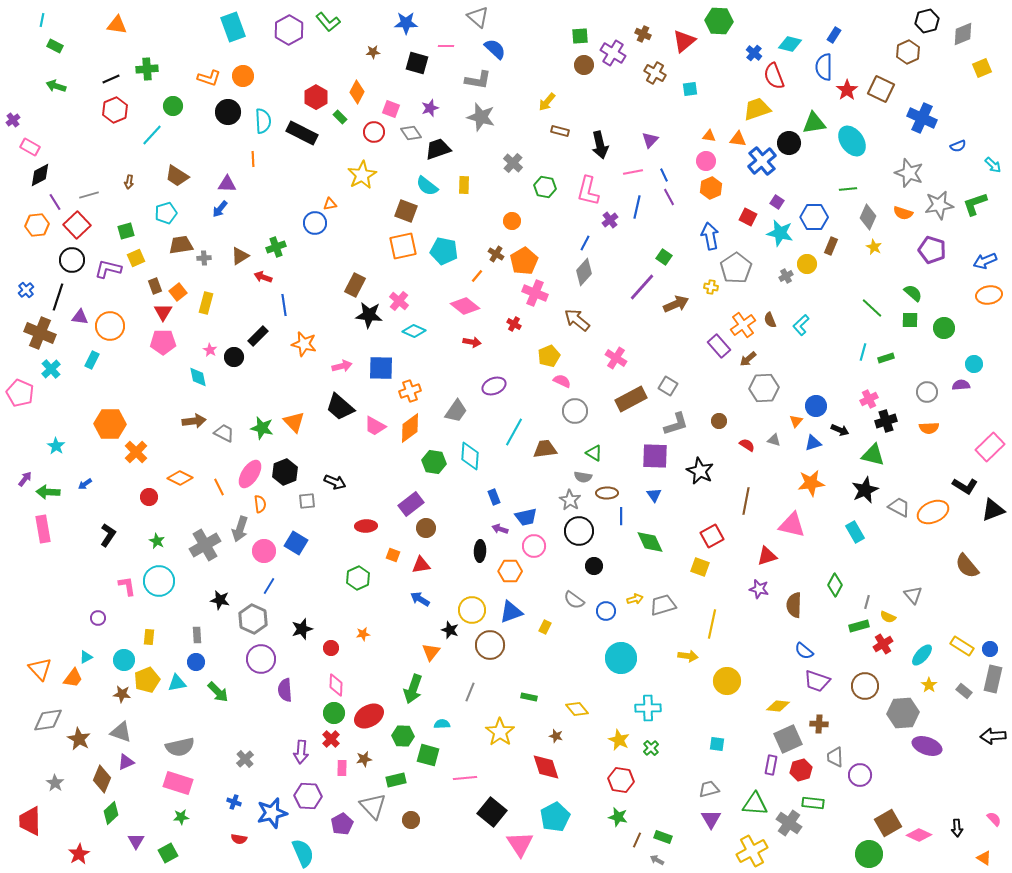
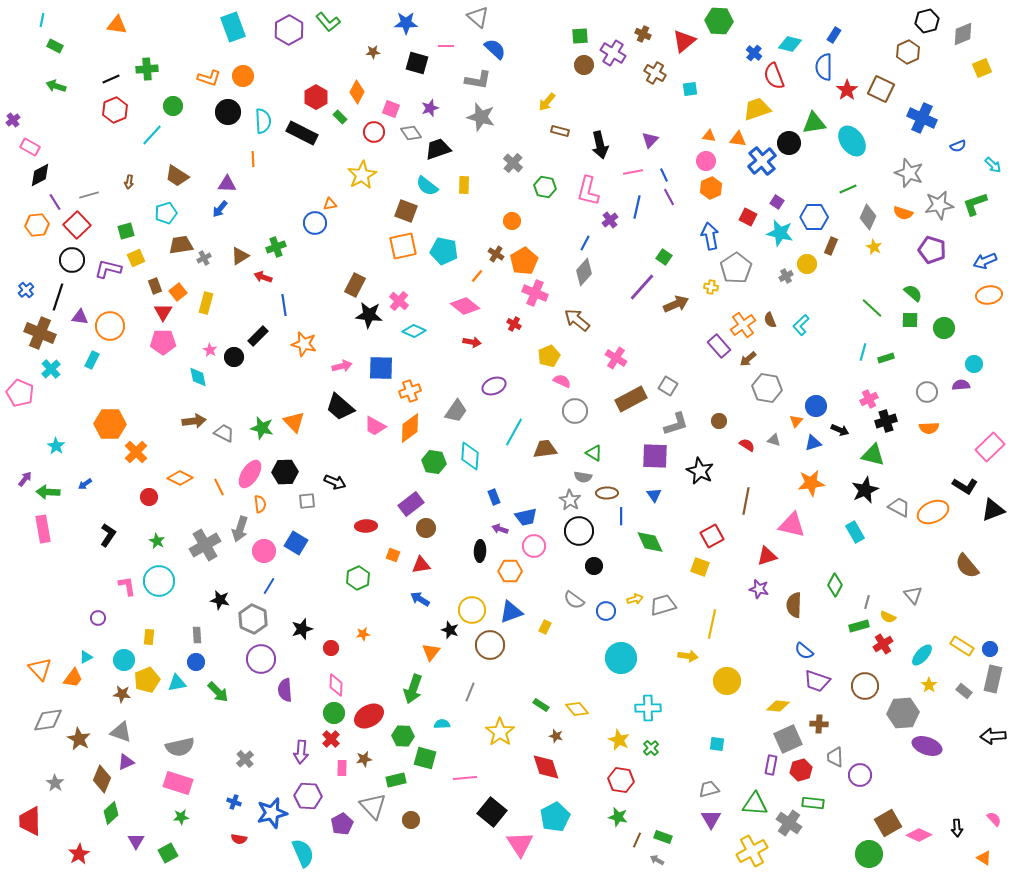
green line at (848, 189): rotated 18 degrees counterclockwise
gray cross at (204, 258): rotated 24 degrees counterclockwise
gray hexagon at (764, 388): moved 3 px right; rotated 12 degrees clockwise
black hexagon at (285, 472): rotated 20 degrees clockwise
green rectangle at (529, 697): moved 12 px right, 8 px down; rotated 21 degrees clockwise
green square at (428, 755): moved 3 px left, 3 px down
